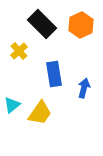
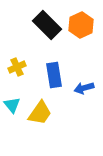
black rectangle: moved 5 px right, 1 px down
yellow cross: moved 2 px left, 16 px down; rotated 18 degrees clockwise
blue rectangle: moved 1 px down
blue arrow: rotated 120 degrees counterclockwise
cyan triangle: rotated 30 degrees counterclockwise
